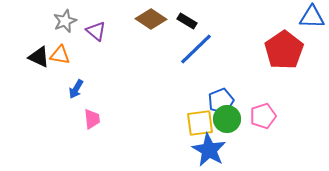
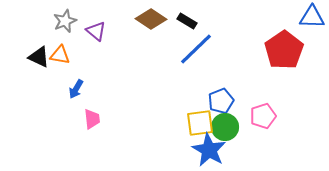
green circle: moved 2 px left, 8 px down
